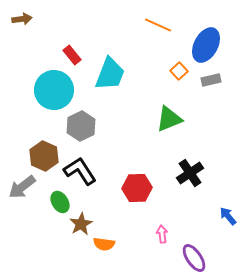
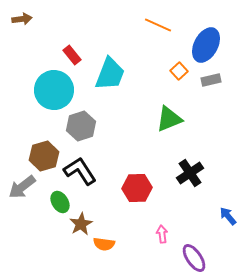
gray hexagon: rotated 8 degrees clockwise
brown hexagon: rotated 20 degrees clockwise
